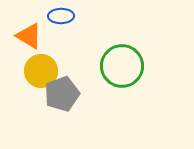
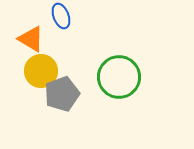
blue ellipse: rotated 70 degrees clockwise
orange triangle: moved 2 px right, 3 px down
green circle: moved 3 px left, 11 px down
